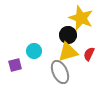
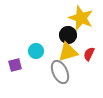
cyan circle: moved 2 px right
